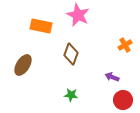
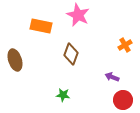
brown ellipse: moved 8 px left, 5 px up; rotated 50 degrees counterclockwise
green star: moved 8 px left
